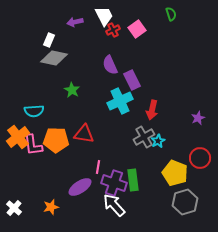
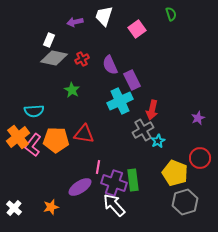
white trapezoid: rotated 135 degrees counterclockwise
red cross: moved 31 px left, 29 px down
gray cross: moved 1 px left, 7 px up
pink L-shape: rotated 45 degrees clockwise
